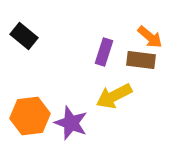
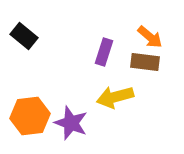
brown rectangle: moved 4 px right, 2 px down
yellow arrow: moved 1 px right, 1 px down; rotated 12 degrees clockwise
